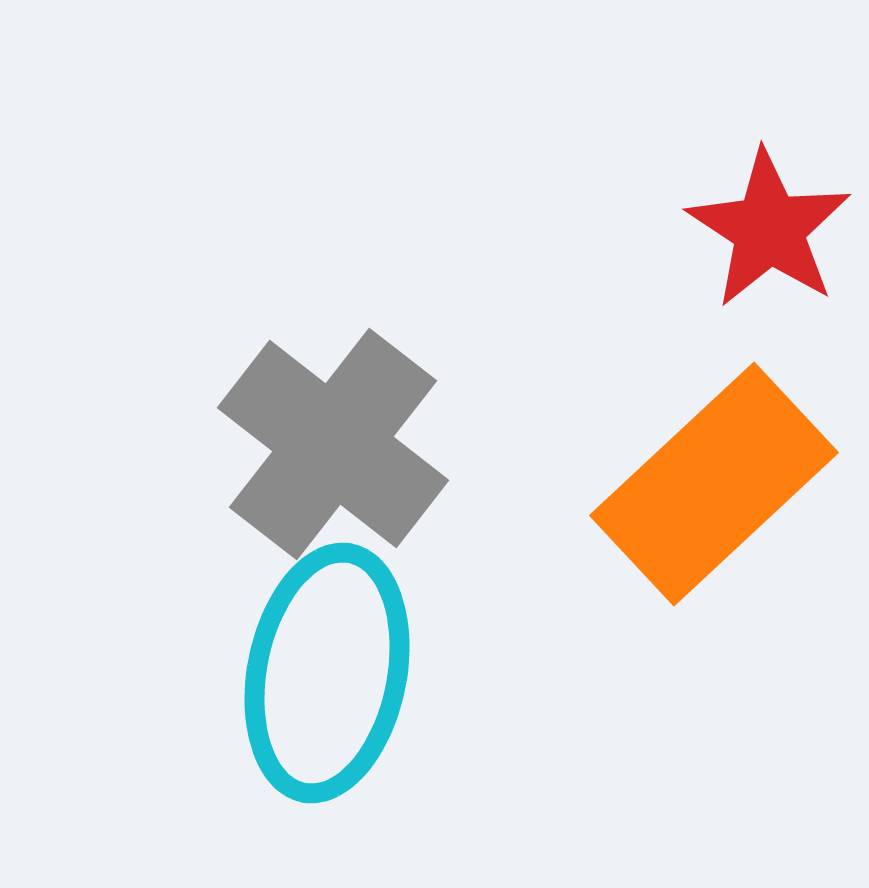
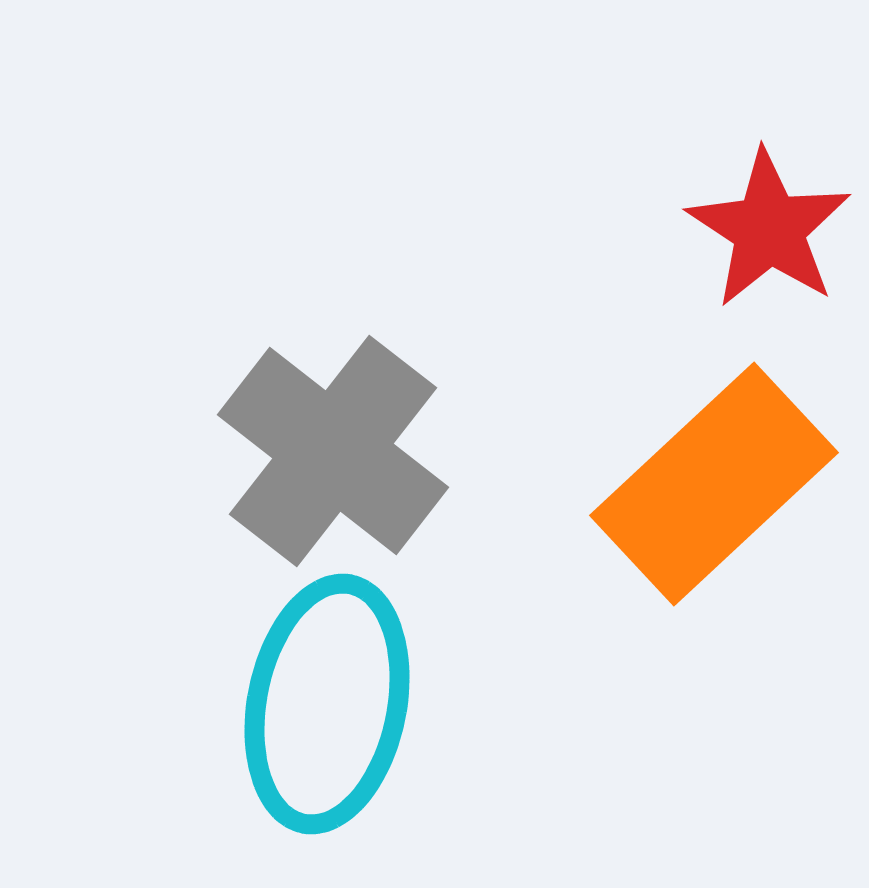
gray cross: moved 7 px down
cyan ellipse: moved 31 px down
